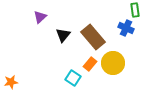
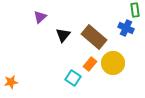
brown rectangle: moved 1 px right; rotated 10 degrees counterclockwise
